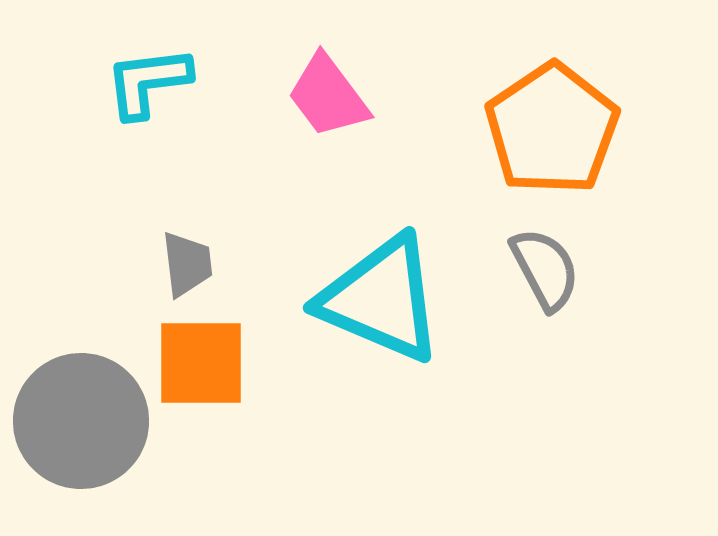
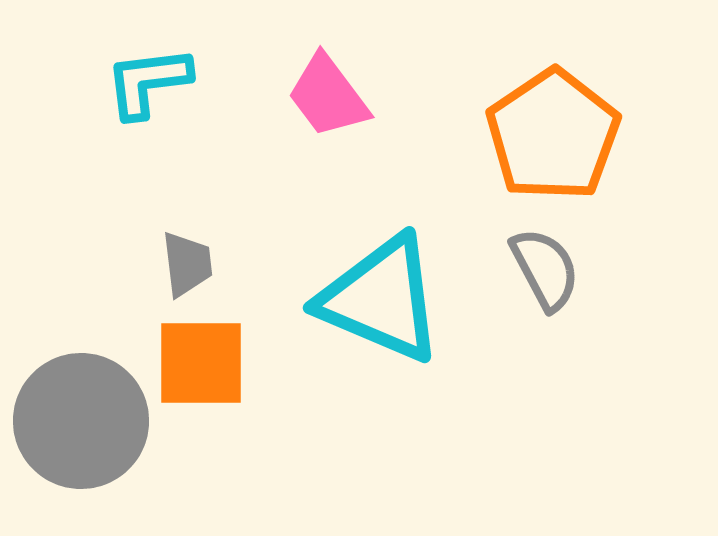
orange pentagon: moved 1 px right, 6 px down
